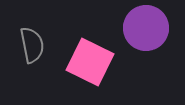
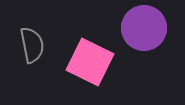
purple circle: moved 2 px left
